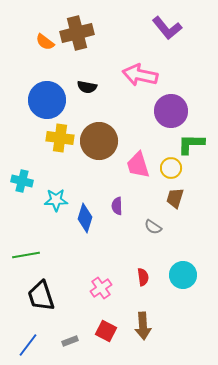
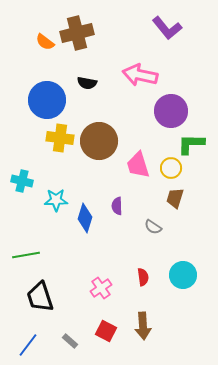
black semicircle: moved 4 px up
black trapezoid: moved 1 px left, 1 px down
gray rectangle: rotated 63 degrees clockwise
